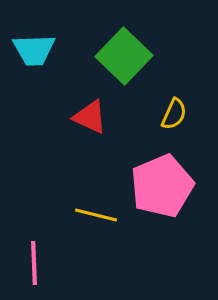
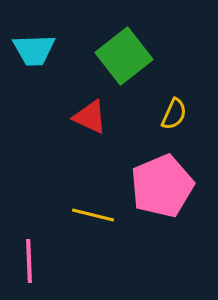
green square: rotated 8 degrees clockwise
yellow line: moved 3 px left
pink line: moved 5 px left, 2 px up
